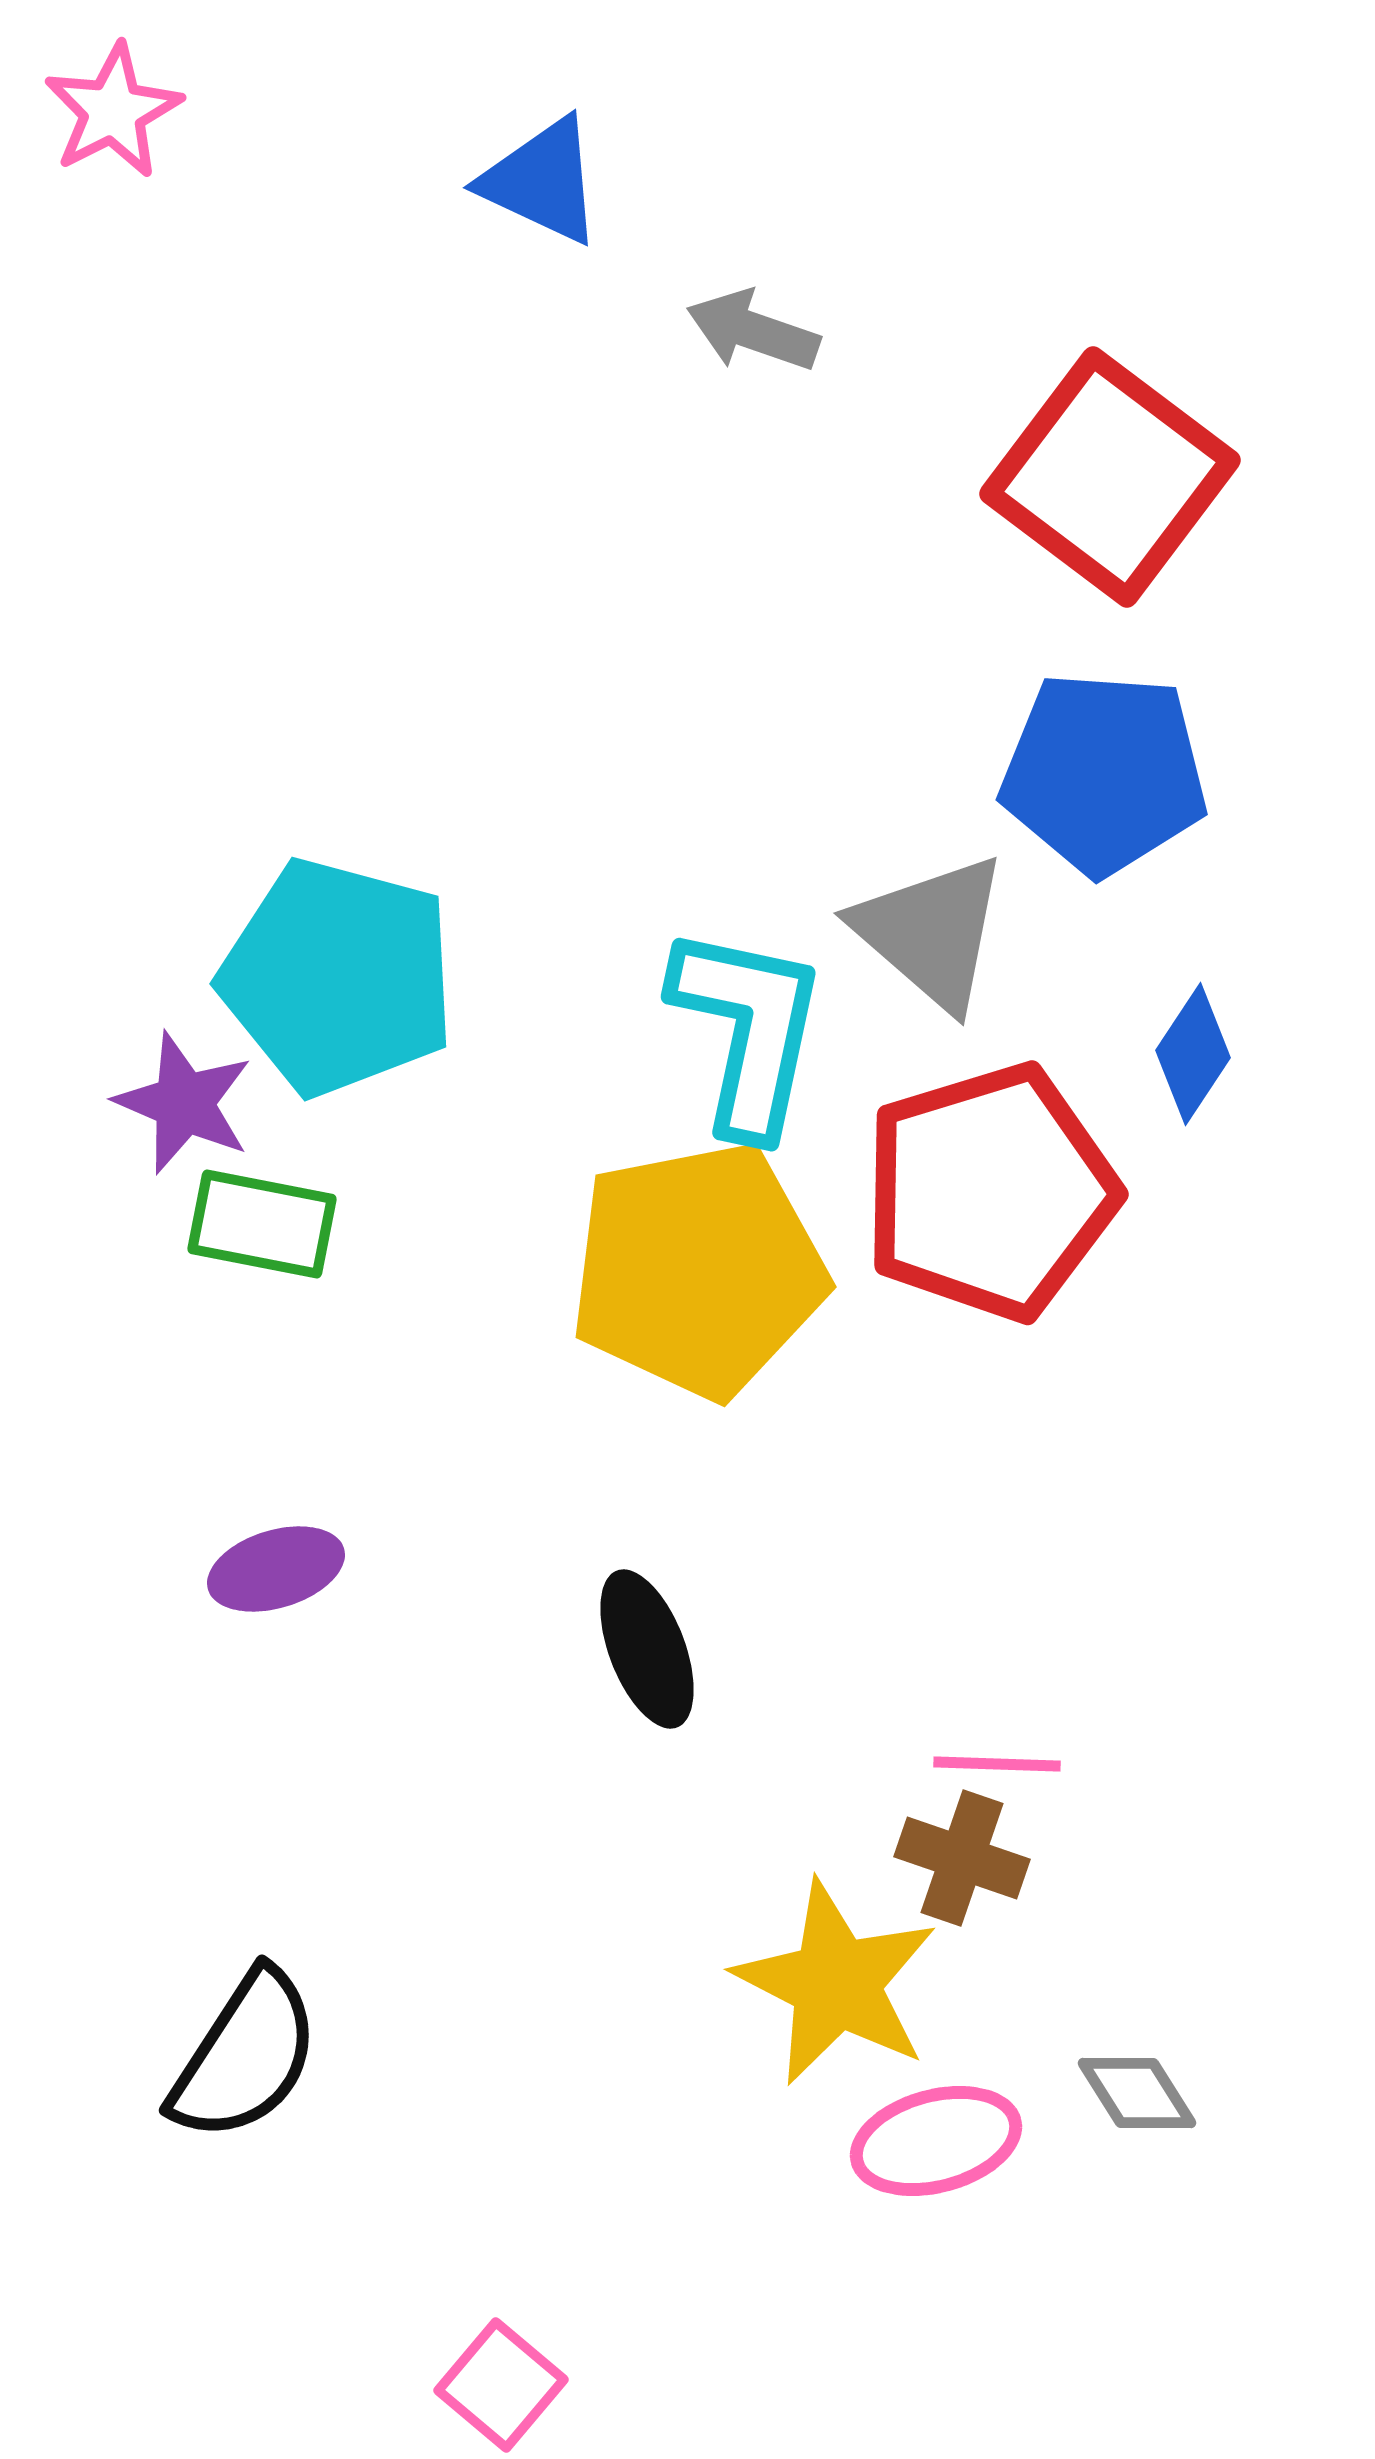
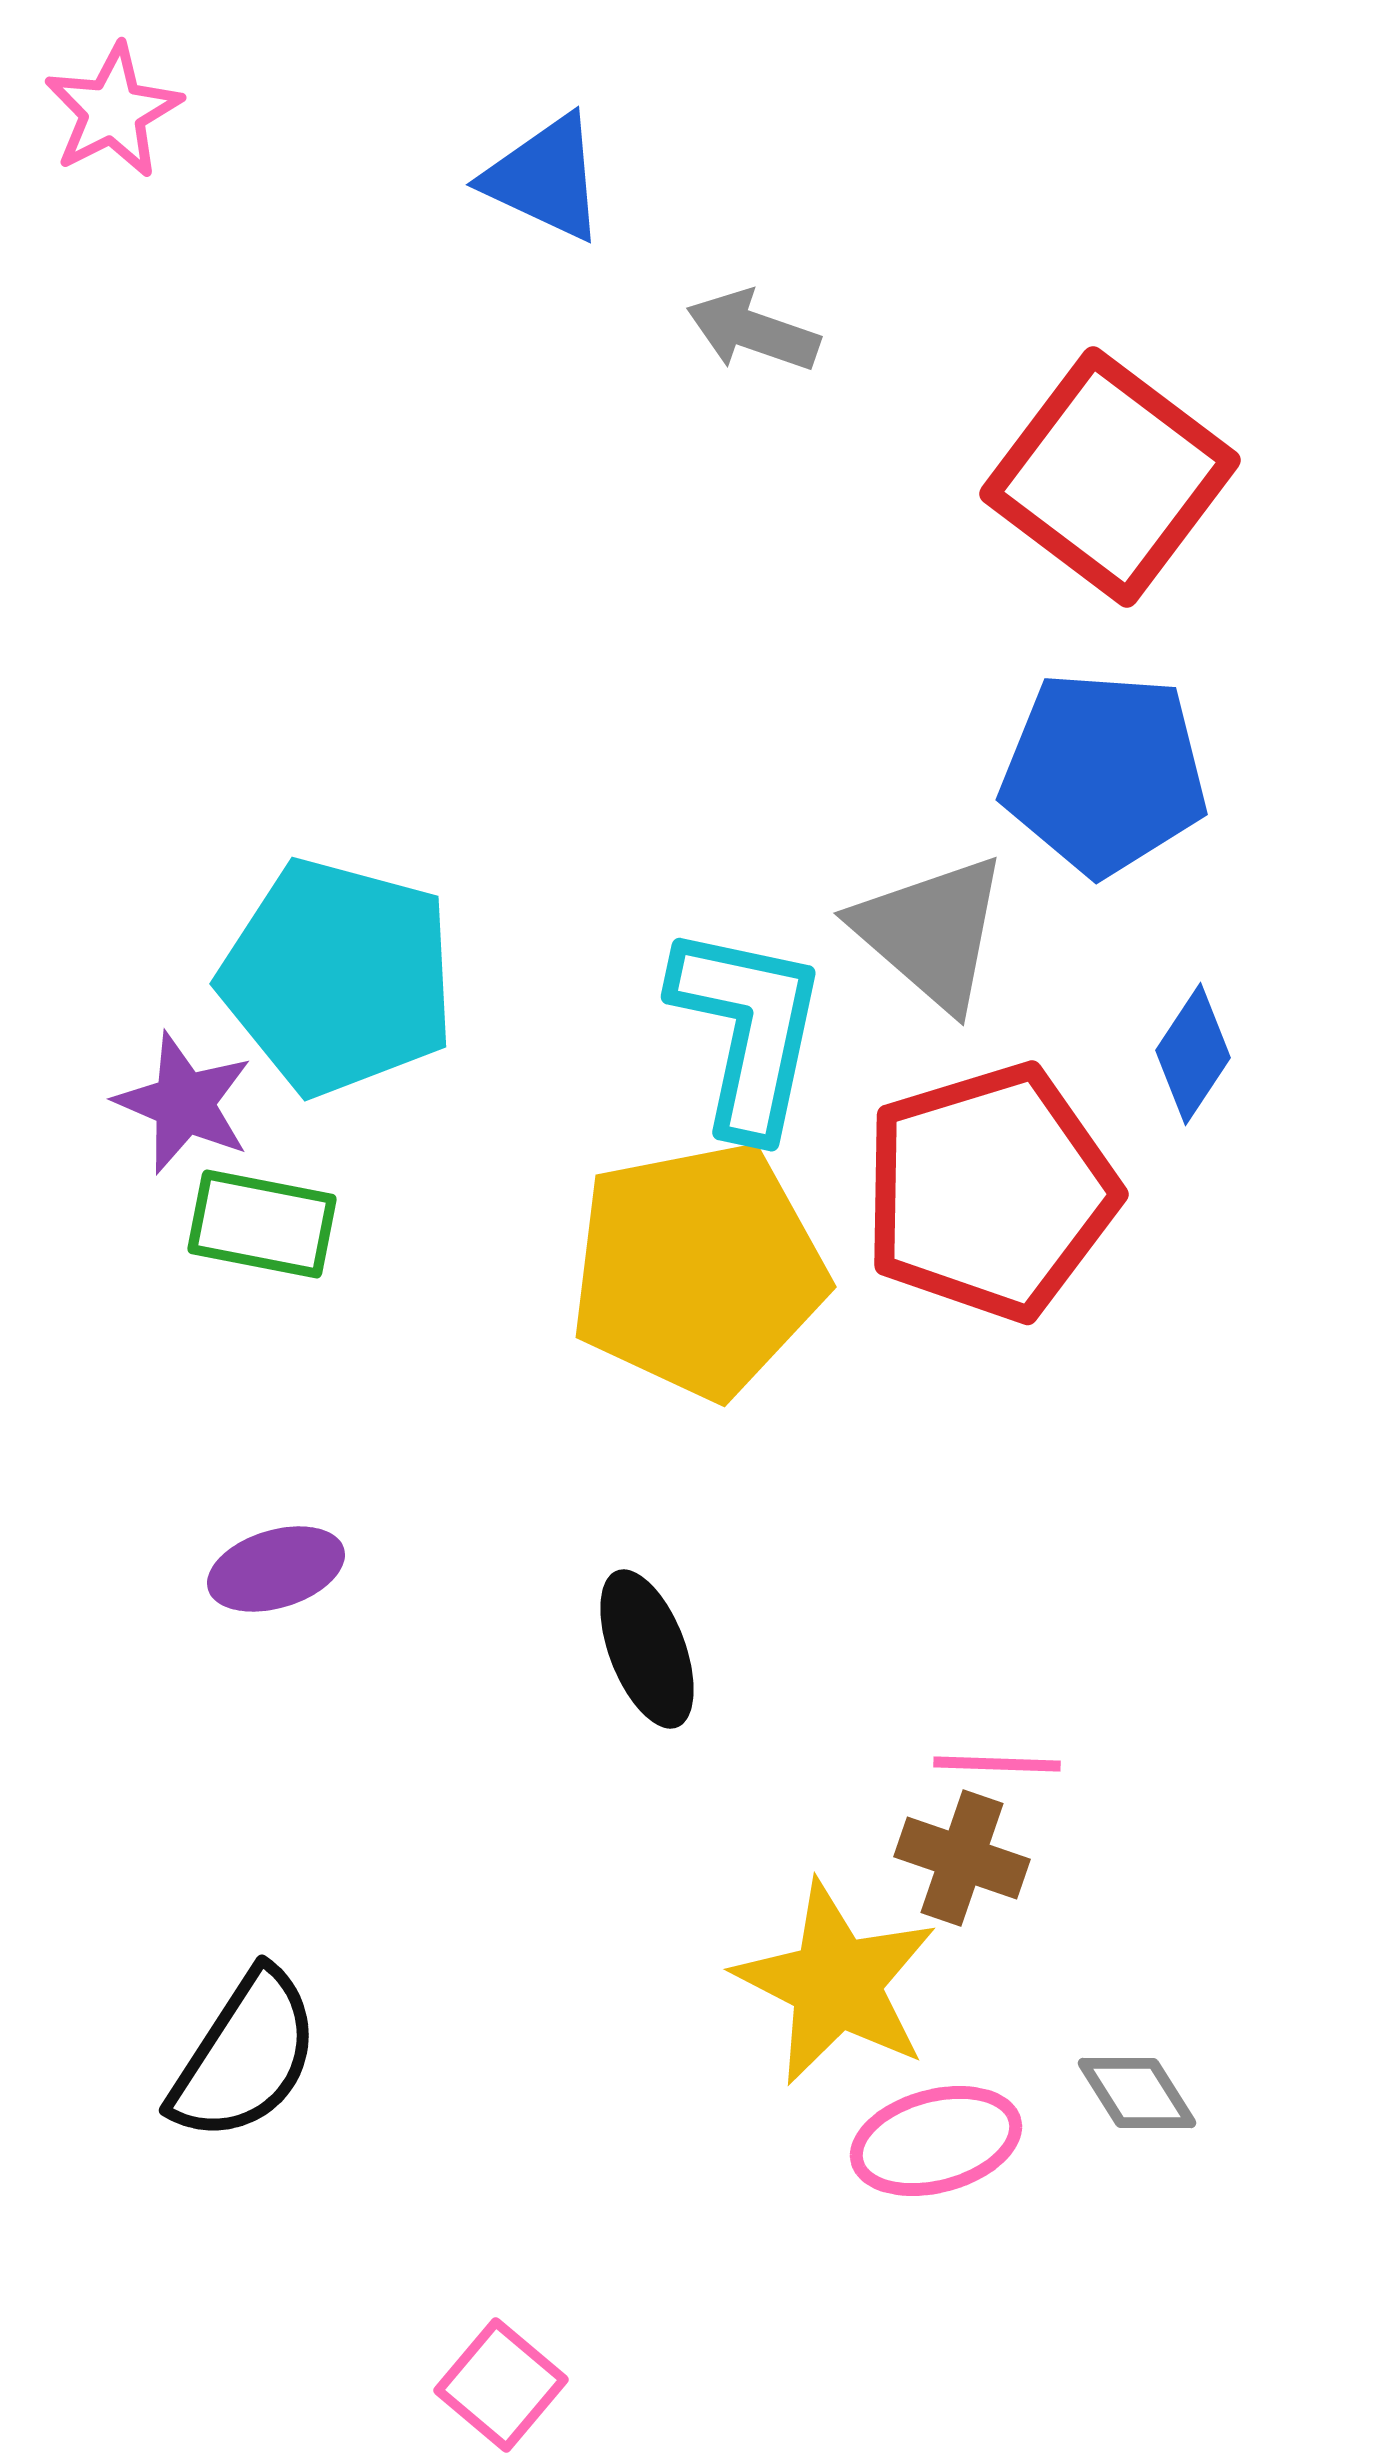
blue triangle: moved 3 px right, 3 px up
